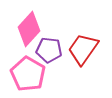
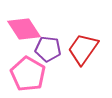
pink diamond: moved 5 px left; rotated 76 degrees counterclockwise
purple pentagon: moved 1 px left, 1 px up
